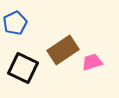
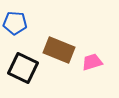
blue pentagon: rotated 30 degrees clockwise
brown rectangle: moved 4 px left; rotated 56 degrees clockwise
